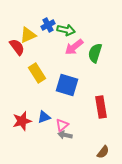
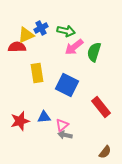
blue cross: moved 7 px left, 3 px down
green arrow: moved 1 px down
yellow triangle: moved 2 px left
red semicircle: rotated 54 degrees counterclockwise
green semicircle: moved 1 px left, 1 px up
yellow rectangle: rotated 24 degrees clockwise
blue square: rotated 10 degrees clockwise
red rectangle: rotated 30 degrees counterclockwise
blue triangle: rotated 16 degrees clockwise
red star: moved 2 px left
brown semicircle: moved 2 px right
